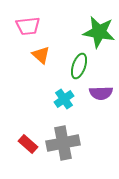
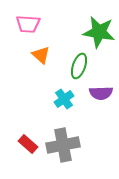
pink trapezoid: moved 2 px up; rotated 10 degrees clockwise
gray cross: moved 2 px down
